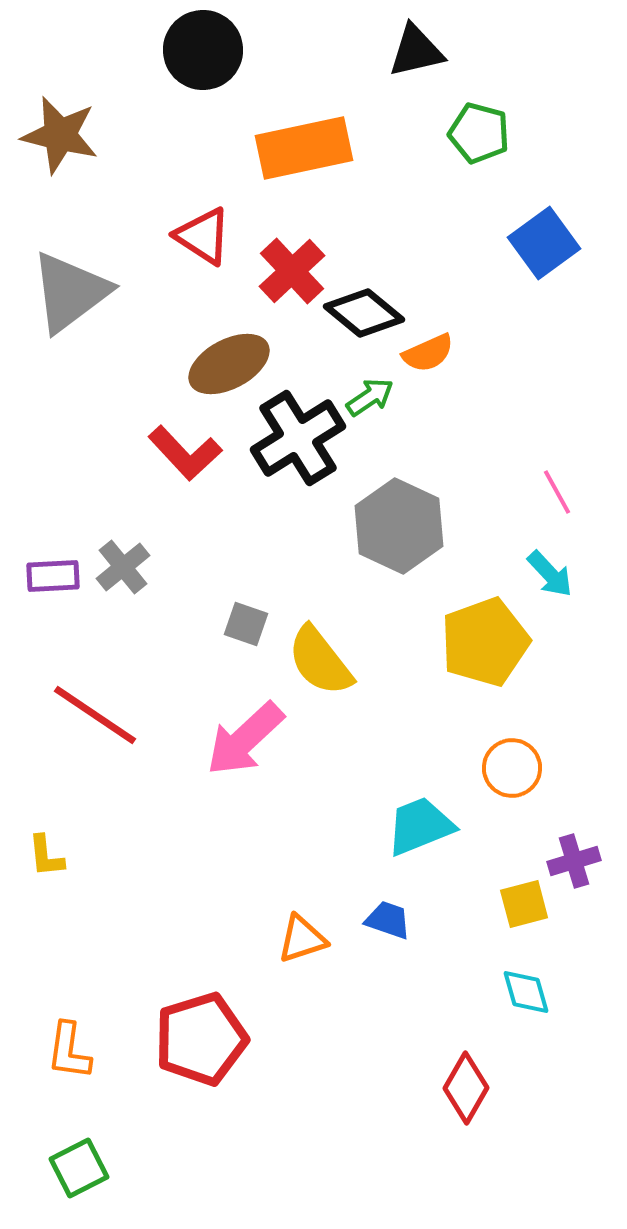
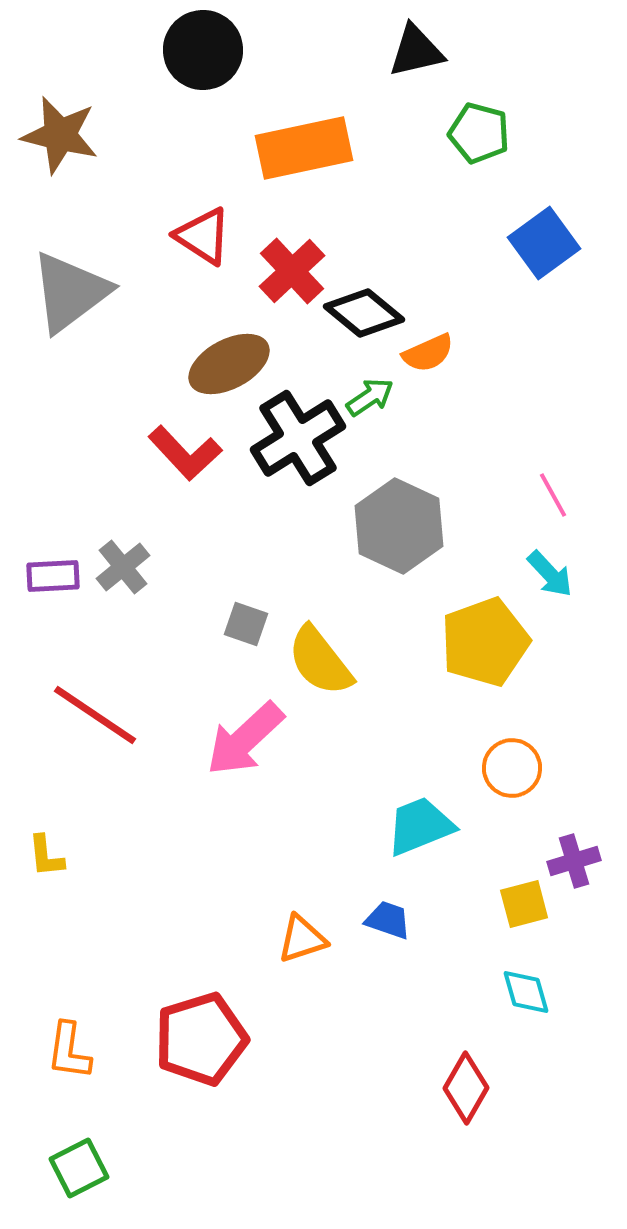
pink line: moved 4 px left, 3 px down
